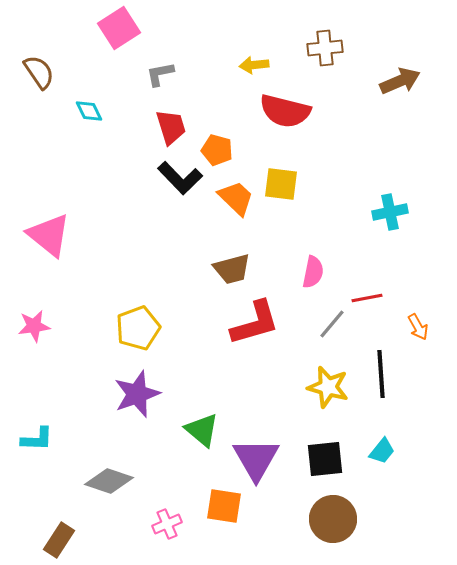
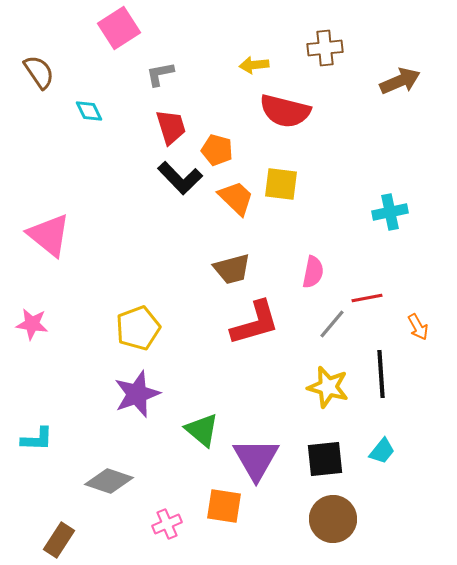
pink star: moved 2 px left, 2 px up; rotated 16 degrees clockwise
